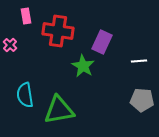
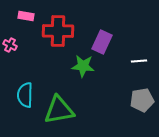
pink rectangle: rotated 70 degrees counterclockwise
red cross: rotated 8 degrees counterclockwise
pink cross: rotated 16 degrees counterclockwise
green star: rotated 25 degrees counterclockwise
cyan semicircle: rotated 10 degrees clockwise
gray pentagon: rotated 15 degrees counterclockwise
